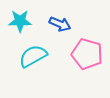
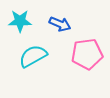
pink pentagon: rotated 24 degrees counterclockwise
